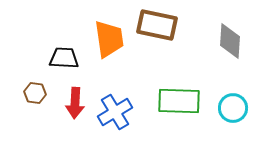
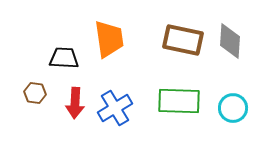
brown rectangle: moved 26 px right, 15 px down
blue cross: moved 4 px up
